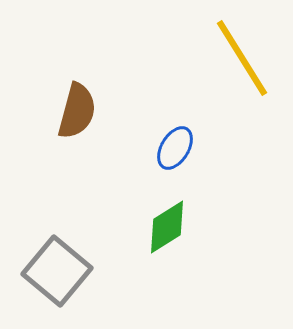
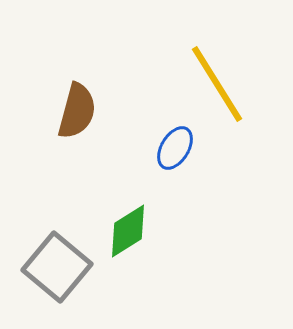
yellow line: moved 25 px left, 26 px down
green diamond: moved 39 px left, 4 px down
gray square: moved 4 px up
